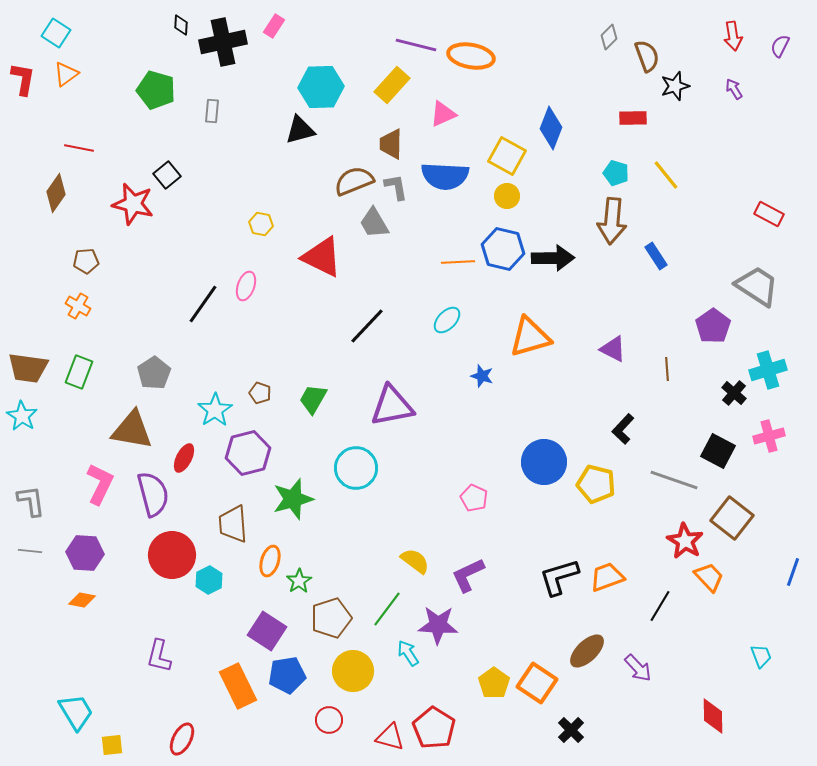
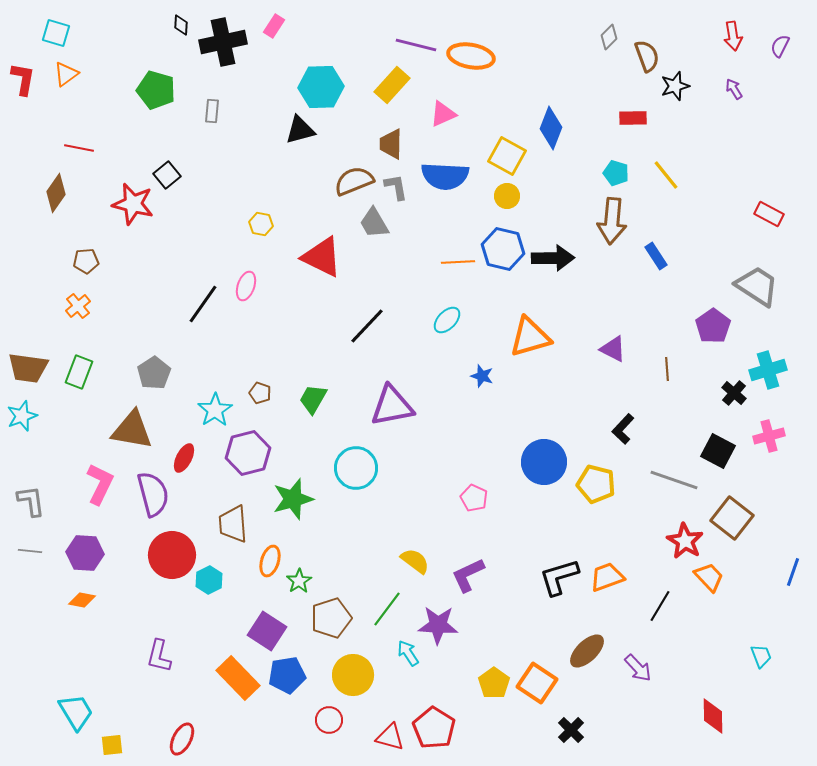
cyan square at (56, 33): rotated 16 degrees counterclockwise
orange cross at (78, 306): rotated 20 degrees clockwise
cyan star at (22, 416): rotated 20 degrees clockwise
yellow circle at (353, 671): moved 4 px down
orange rectangle at (238, 686): moved 8 px up; rotated 18 degrees counterclockwise
